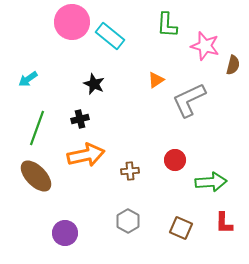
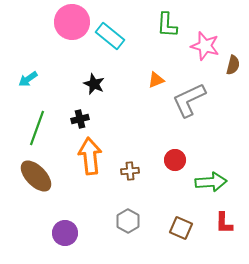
orange triangle: rotated 12 degrees clockwise
orange arrow: moved 4 px right, 1 px down; rotated 84 degrees counterclockwise
